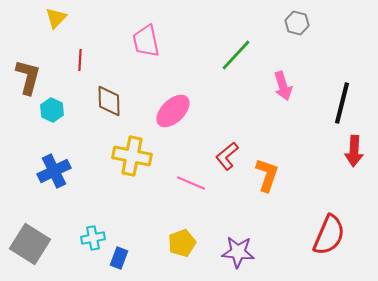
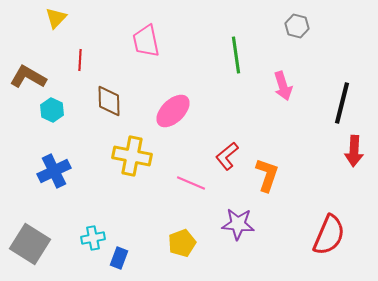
gray hexagon: moved 3 px down
green line: rotated 51 degrees counterclockwise
brown L-shape: rotated 75 degrees counterclockwise
purple star: moved 28 px up
